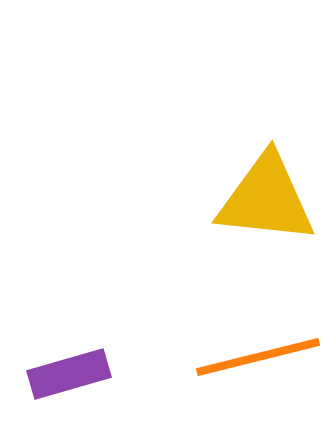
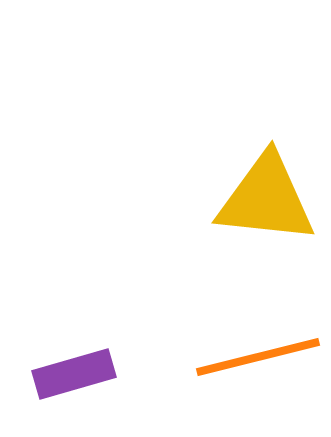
purple rectangle: moved 5 px right
